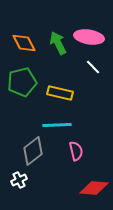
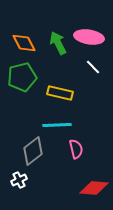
green pentagon: moved 5 px up
pink semicircle: moved 2 px up
